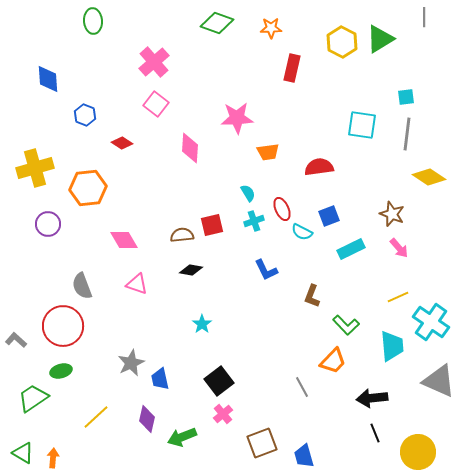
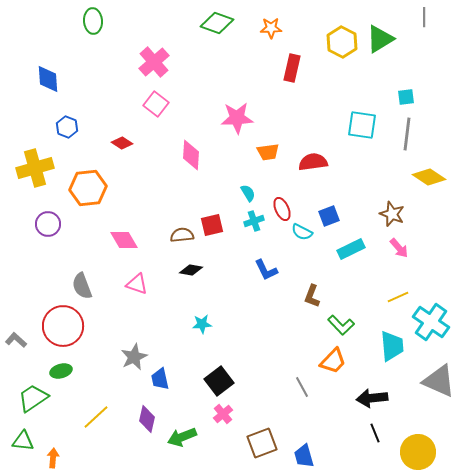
blue hexagon at (85, 115): moved 18 px left, 12 px down
pink diamond at (190, 148): moved 1 px right, 7 px down
red semicircle at (319, 167): moved 6 px left, 5 px up
cyan star at (202, 324): rotated 30 degrees clockwise
green L-shape at (346, 325): moved 5 px left
gray star at (131, 363): moved 3 px right, 6 px up
green triangle at (23, 453): moved 12 px up; rotated 25 degrees counterclockwise
